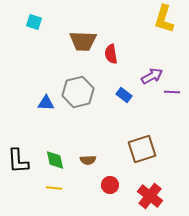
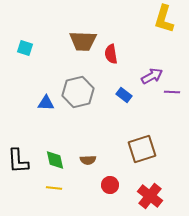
cyan square: moved 9 px left, 26 px down
